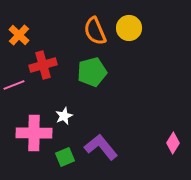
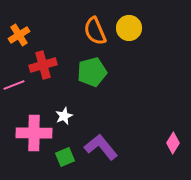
orange cross: rotated 15 degrees clockwise
